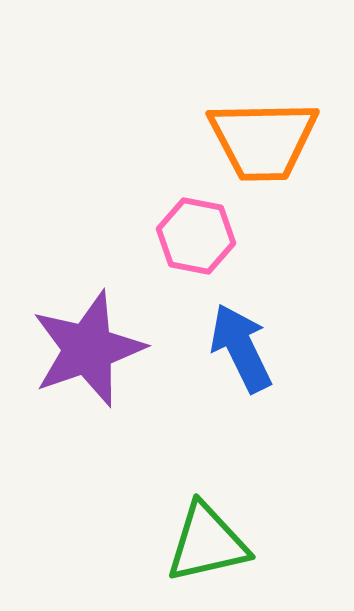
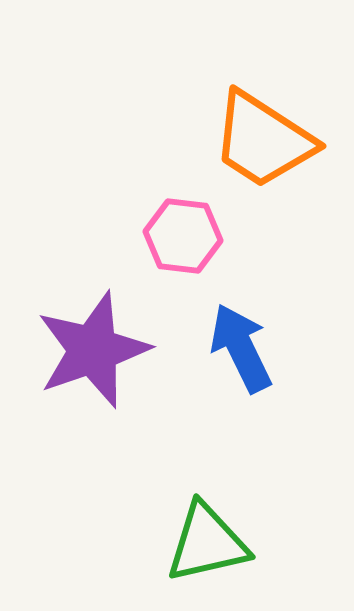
orange trapezoid: rotated 34 degrees clockwise
pink hexagon: moved 13 px left; rotated 4 degrees counterclockwise
purple star: moved 5 px right, 1 px down
